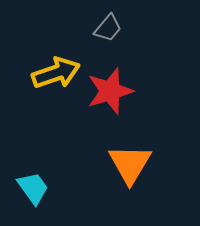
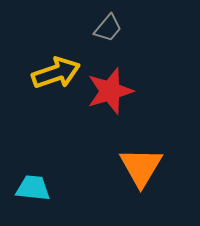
orange triangle: moved 11 px right, 3 px down
cyan trapezoid: rotated 48 degrees counterclockwise
